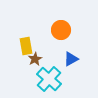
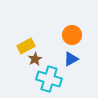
orange circle: moved 11 px right, 5 px down
yellow rectangle: rotated 72 degrees clockwise
cyan cross: rotated 25 degrees counterclockwise
